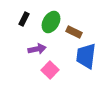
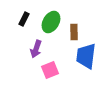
brown rectangle: rotated 63 degrees clockwise
purple arrow: moved 1 px left; rotated 120 degrees clockwise
pink square: rotated 24 degrees clockwise
